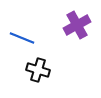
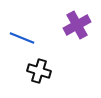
black cross: moved 1 px right, 1 px down
